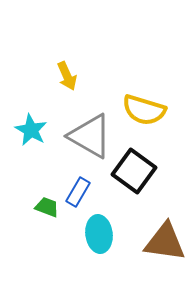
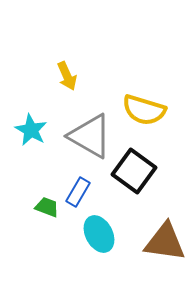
cyan ellipse: rotated 21 degrees counterclockwise
